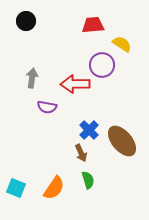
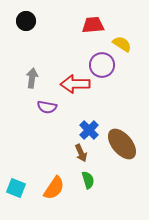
brown ellipse: moved 3 px down
